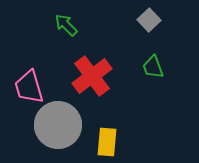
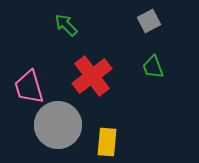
gray square: moved 1 px down; rotated 15 degrees clockwise
